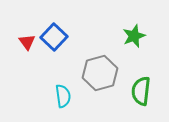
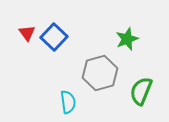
green star: moved 7 px left, 3 px down
red triangle: moved 9 px up
green semicircle: rotated 16 degrees clockwise
cyan semicircle: moved 5 px right, 6 px down
